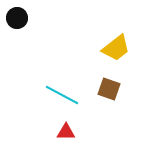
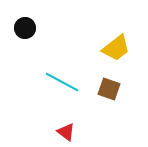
black circle: moved 8 px right, 10 px down
cyan line: moved 13 px up
red triangle: rotated 36 degrees clockwise
